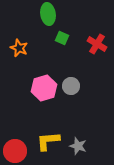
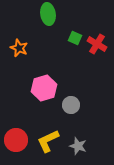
green square: moved 13 px right
gray circle: moved 19 px down
yellow L-shape: rotated 20 degrees counterclockwise
red circle: moved 1 px right, 11 px up
